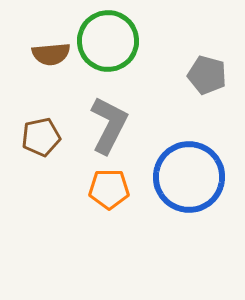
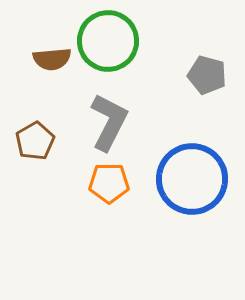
brown semicircle: moved 1 px right, 5 px down
gray L-shape: moved 3 px up
brown pentagon: moved 6 px left, 4 px down; rotated 18 degrees counterclockwise
blue circle: moved 3 px right, 2 px down
orange pentagon: moved 6 px up
